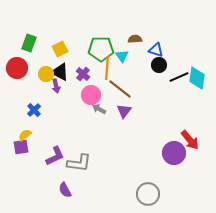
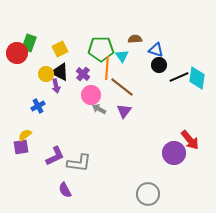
red circle: moved 15 px up
brown line: moved 2 px right, 2 px up
blue cross: moved 4 px right, 4 px up; rotated 16 degrees clockwise
